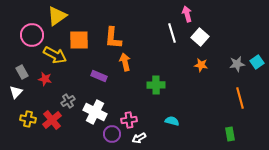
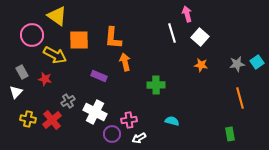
yellow triangle: rotated 50 degrees counterclockwise
